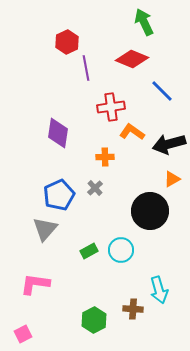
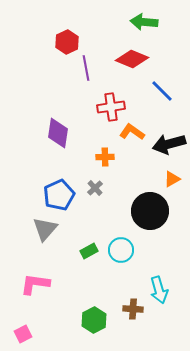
green arrow: rotated 60 degrees counterclockwise
